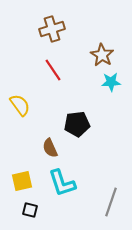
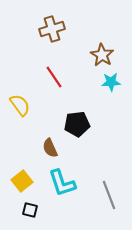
red line: moved 1 px right, 7 px down
yellow square: rotated 25 degrees counterclockwise
gray line: moved 2 px left, 7 px up; rotated 40 degrees counterclockwise
